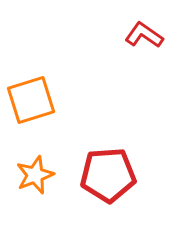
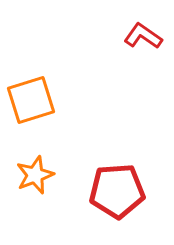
red L-shape: moved 1 px left, 1 px down
red pentagon: moved 9 px right, 16 px down
